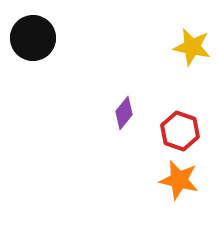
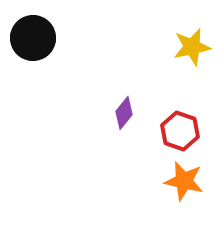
yellow star: rotated 24 degrees counterclockwise
orange star: moved 5 px right, 1 px down
